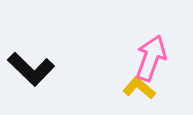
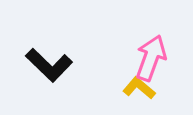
black L-shape: moved 18 px right, 4 px up
